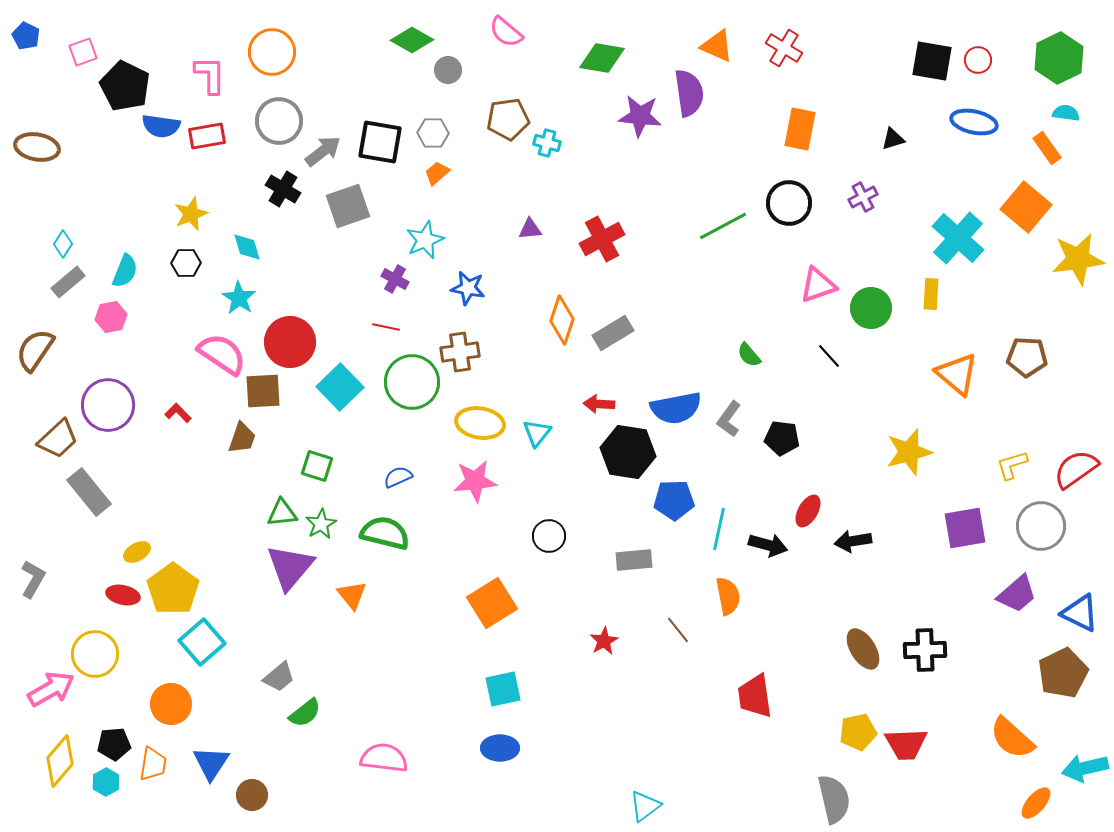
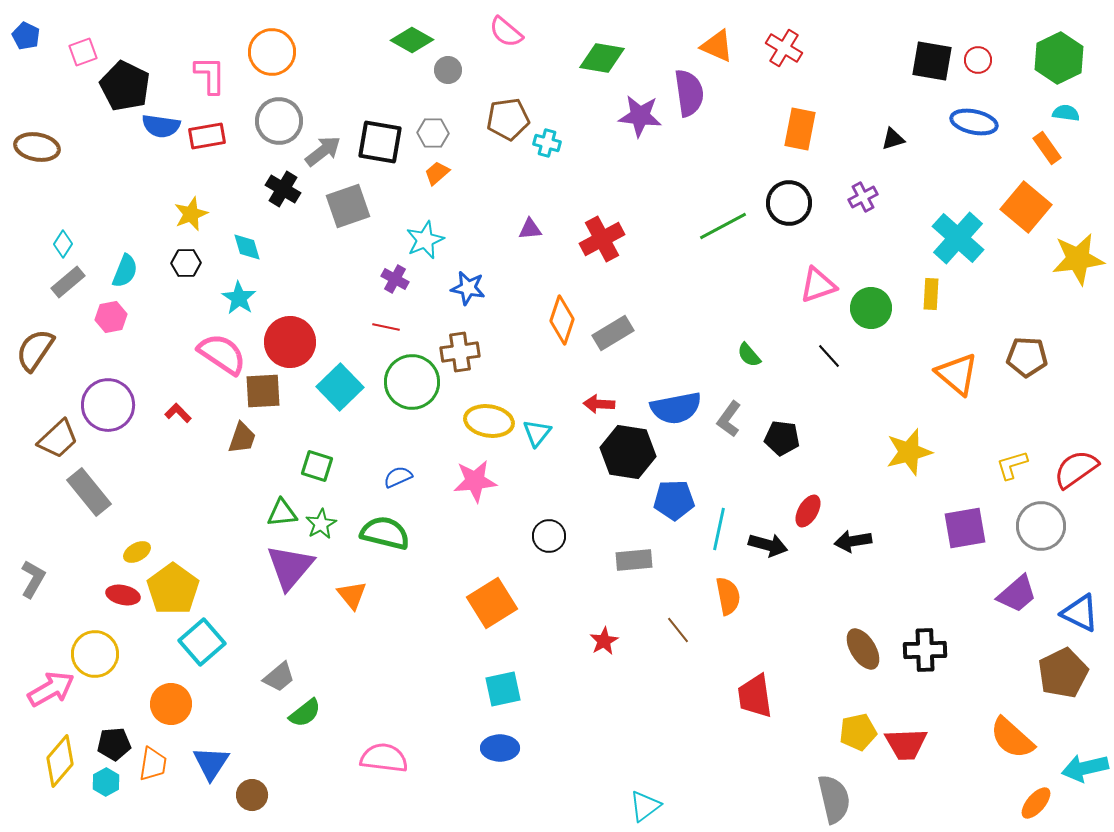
yellow ellipse at (480, 423): moved 9 px right, 2 px up
